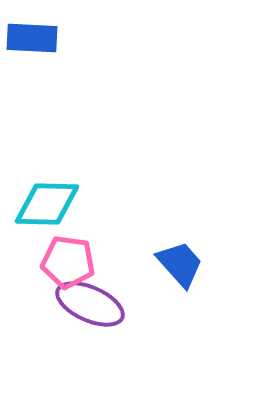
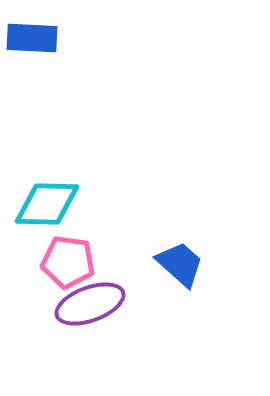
blue trapezoid: rotated 6 degrees counterclockwise
purple ellipse: rotated 44 degrees counterclockwise
